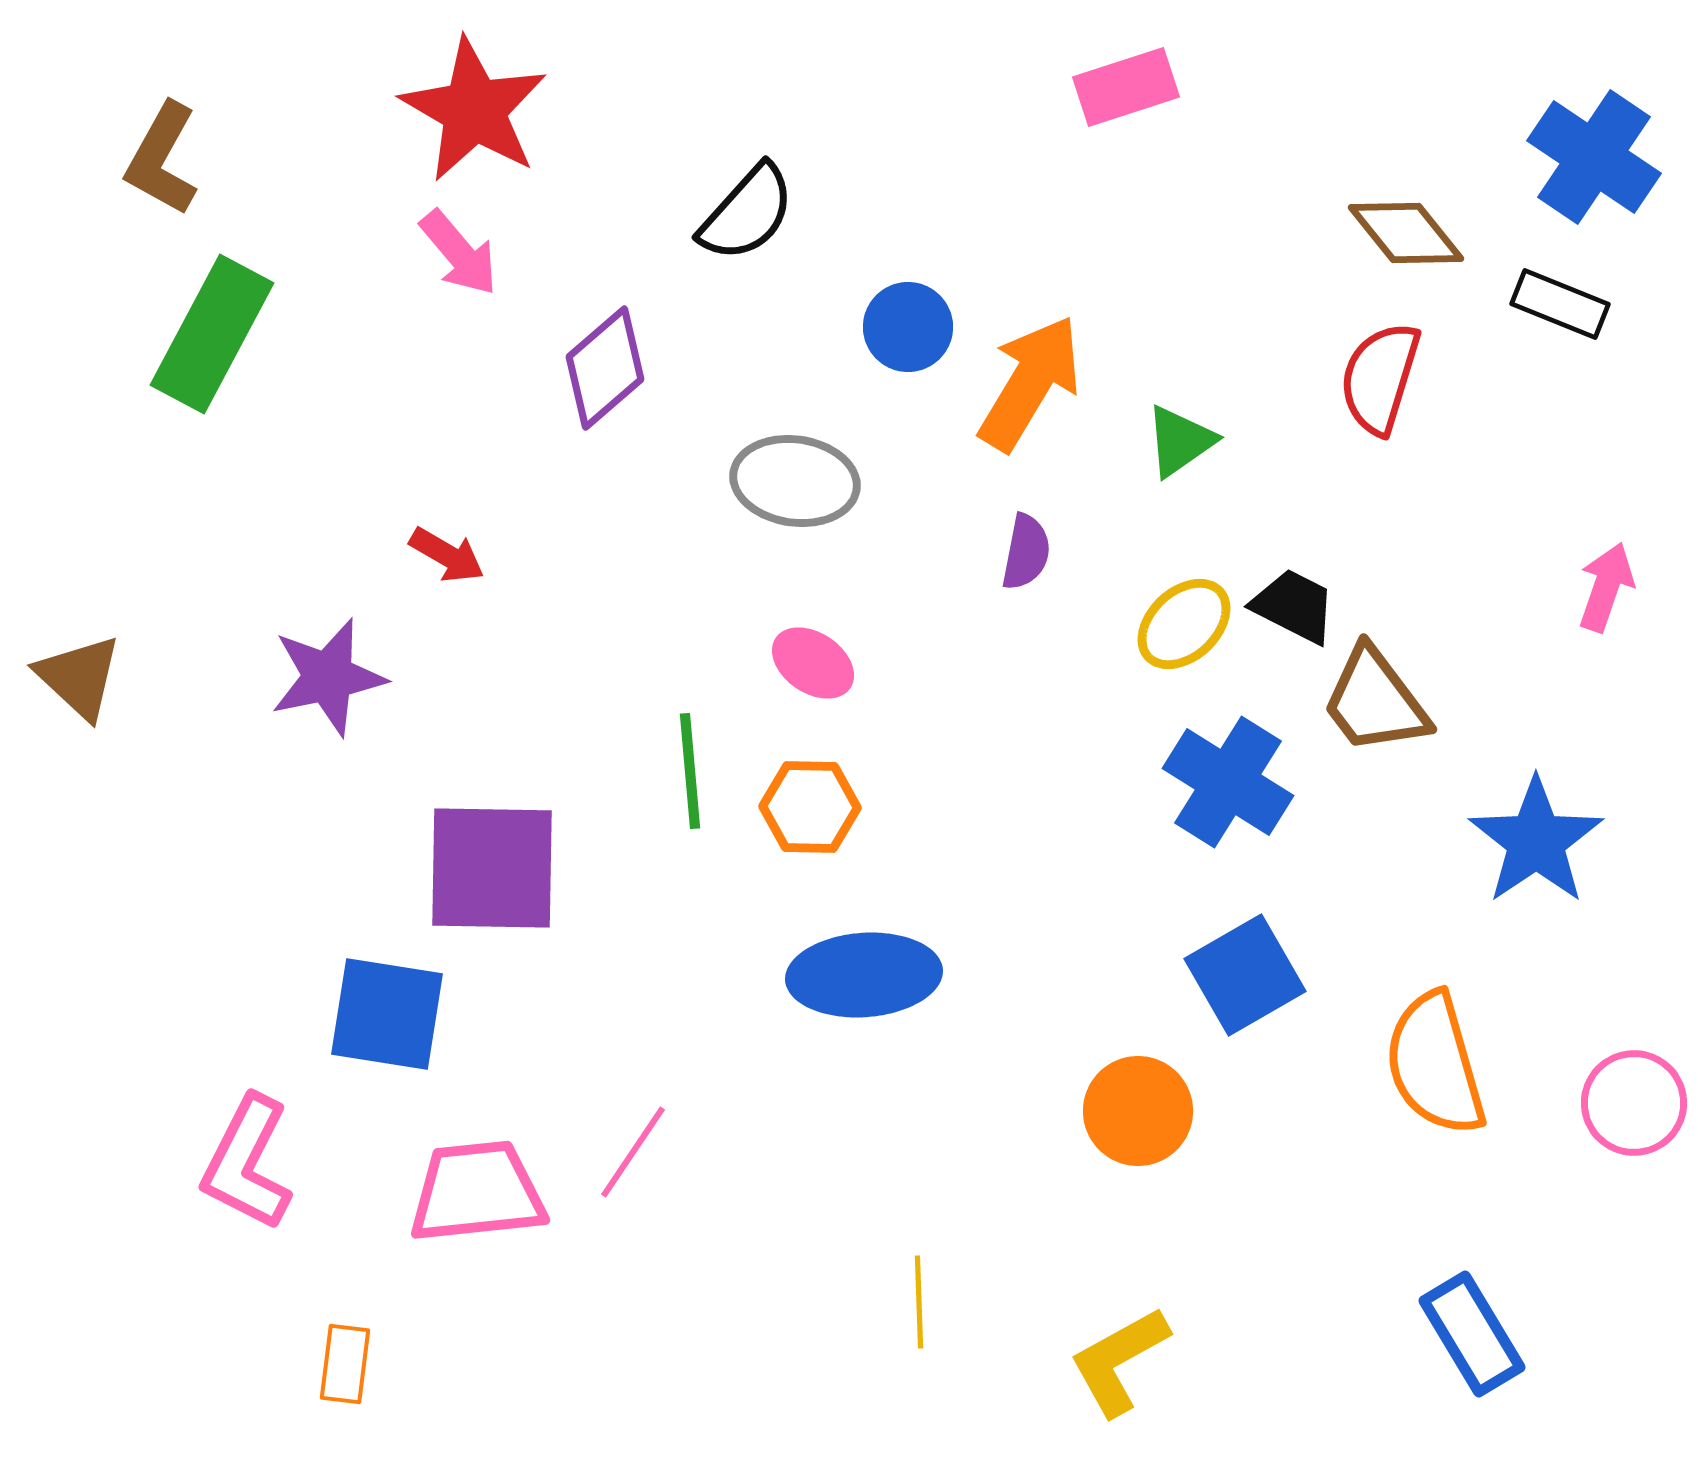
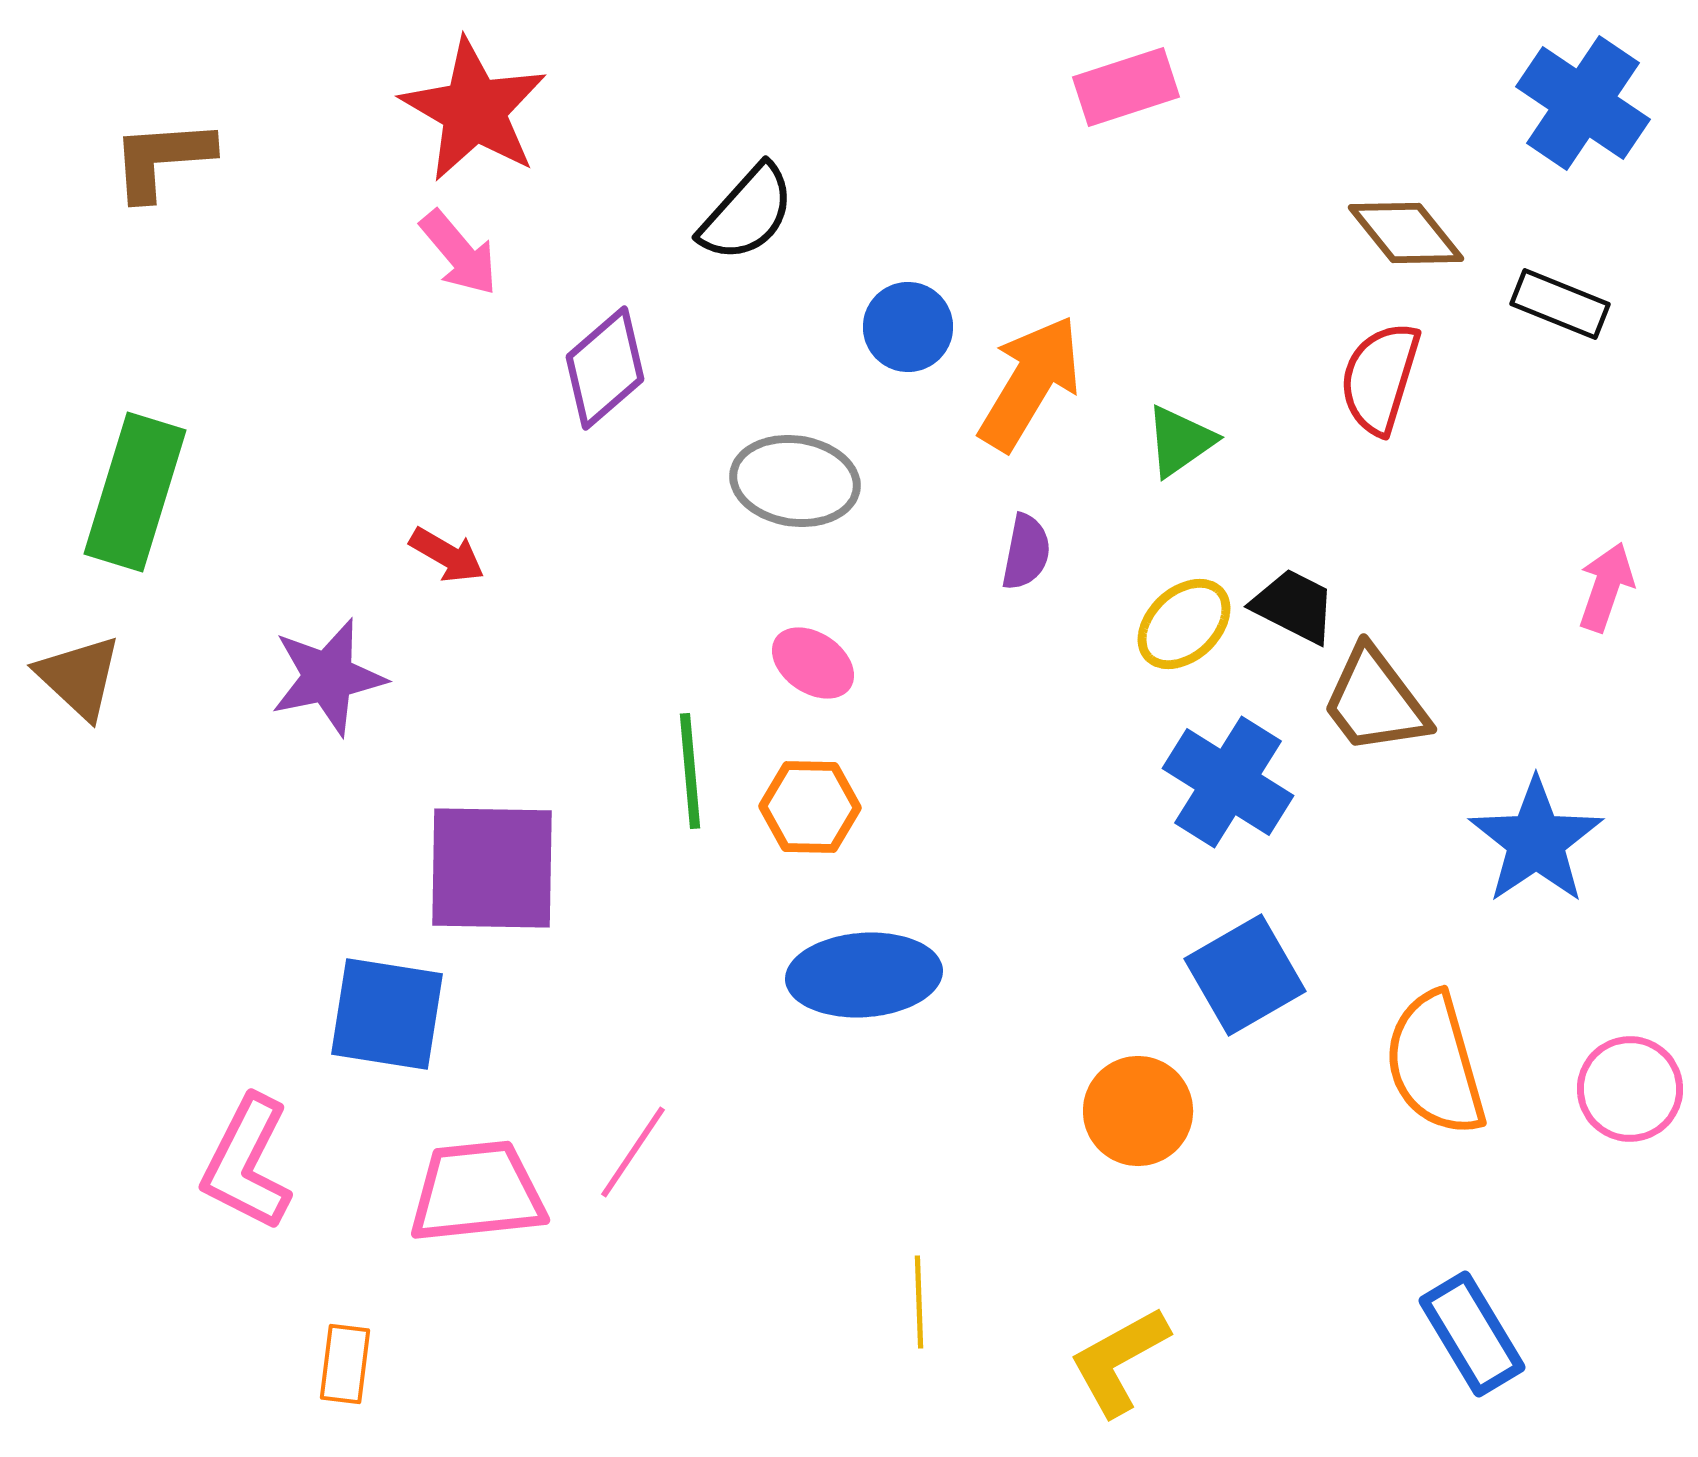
blue cross at (1594, 157): moved 11 px left, 54 px up
brown L-shape at (162, 159): rotated 57 degrees clockwise
green rectangle at (212, 334): moved 77 px left, 158 px down; rotated 11 degrees counterclockwise
pink circle at (1634, 1103): moved 4 px left, 14 px up
